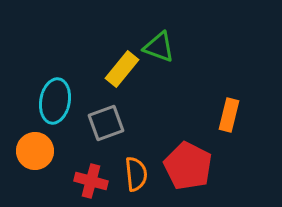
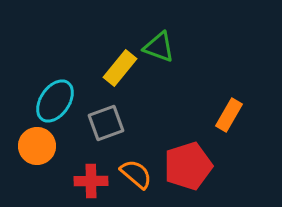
yellow rectangle: moved 2 px left, 1 px up
cyan ellipse: rotated 24 degrees clockwise
orange rectangle: rotated 16 degrees clockwise
orange circle: moved 2 px right, 5 px up
red pentagon: rotated 27 degrees clockwise
orange semicircle: rotated 44 degrees counterclockwise
red cross: rotated 16 degrees counterclockwise
